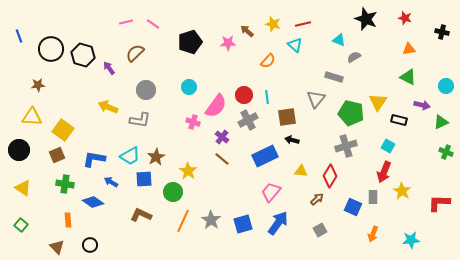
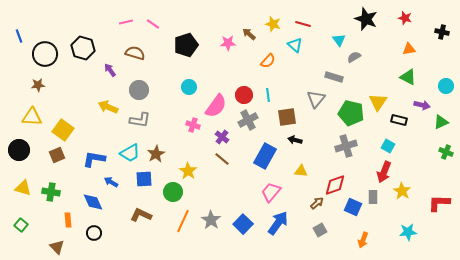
red line at (303, 24): rotated 28 degrees clockwise
brown arrow at (247, 31): moved 2 px right, 3 px down
cyan triangle at (339, 40): rotated 32 degrees clockwise
black pentagon at (190, 42): moved 4 px left, 3 px down
black circle at (51, 49): moved 6 px left, 5 px down
brown semicircle at (135, 53): rotated 60 degrees clockwise
black hexagon at (83, 55): moved 7 px up
purple arrow at (109, 68): moved 1 px right, 2 px down
gray circle at (146, 90): moved 7 px left
cyan line at (267, 97): moved 1 px right, 2 px up
pink cross at (193, 122): moved 3 px down
black arrow at (292, 140): moved 3 px right
cyan trapezoid at (130, 156): moved 3 px up
blue rectangle at (265, 156): rotated 35 degrees counterclockwise
brown star at (156, 157): moved 3 px up
red diamond at (330, 176): moved 5 px right, 9 px down; rotated 40 degrees clockwise
green cross at (65, 184): moved 14 px left, 8 px down
yellow triangle at (23, 188): rotated 18 degrees counterclockwise
brown arrow at (317, 199): moved 4 px down
blue diamond at (93, 202): rotated 30 degrees clockwise
blue square at (243, 224): rotated 30 degrees counterclockwise
orange arrow at (373, 234): moved 10 px left, 6 px down
cyan star at (411, 240): moved 3 px left, 8 px up
black circle at (90, 245): moved 4 px right, 12 px up
